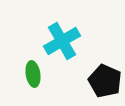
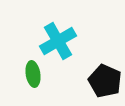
cyan cross: moved 4 px left
